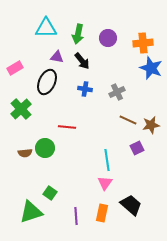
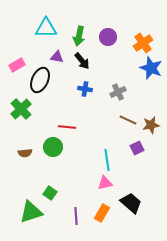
green arrow: moved 1 px right, 2 px down
purple circle: moved 1 px up
orange cross: rotated 30 degrees counterclockwise
pink rectangle: moved 2 px right, 3 px up
black ellipse: moved 7 px left, 2 px up
gray cross: moved 1 px right
green circle: moved 8 px right, 1 px up
pink triangle: rotated 42 degrees clockwise
black trapezoid: moved 2 px up
orange rectangle: rotated 18 degrees clockwise
